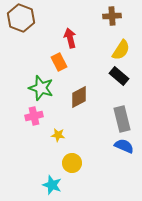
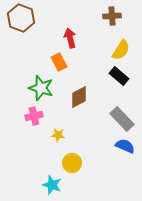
gray rectangle: rotated 30 degrees counterclockwise
blue semicircle: moved 1 px right
